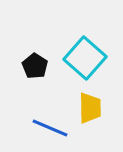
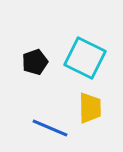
cyan square: rotated 15 degrees counterclockwise
black pentagon: moved 4 px up; rotated 20 degrees clockwise
